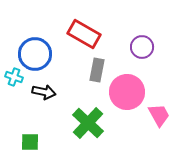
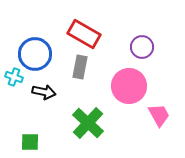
gray rectangle: moved 17 px left, 3 px up
pink circle: moved 2 px right, 6 px up
